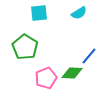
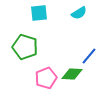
green pentagon: rotated 15 degrees counterclockwise
green diamond: moved 1 px down
